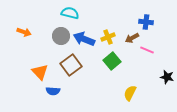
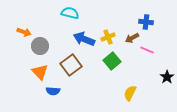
gray circle: moved 21 px left, 10 px down
black star: rotated 24 degrees clockwise
